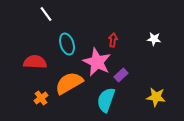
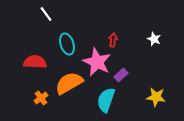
white star: rotated 16 degrees clockwise
